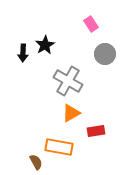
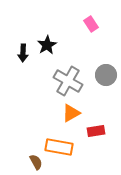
black star: moved 2 px right
gray circle: moved 1 px right, 21 px down
